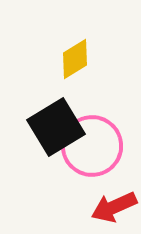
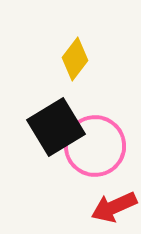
yellow diamond: rotated 21 degrees counterclockwise
pink circle: moved 3 px right
